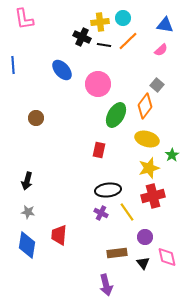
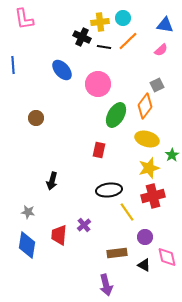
black line: moved 2 px down
gray square: rotated 24 degrees clockwise
black arrow: moved 25 px right
black ellipse: moved 1 px right
purple cross: moved 17 px left, 12 px down; rotated 24 degrees clockwise
black triangle: moved 1 px right, 2 px down; rotated 24 degrees counterclockwise
